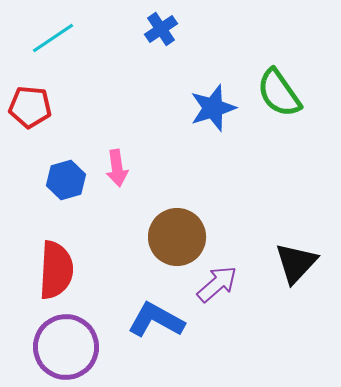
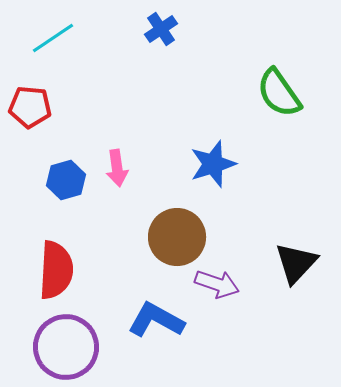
blue star: moved 56 px down
purple arrow: rotated 60 degrees clockwise
